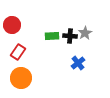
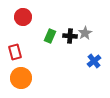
red circle: moved 11 px right, 8 px up
green rectangle: moved 2 px left; rotated 64 degrees counterclockwise
red rectangle: moved 3 px left; rotated 49 degrees counterclockwise
blue cross: moved 16 px right, 2 px up
